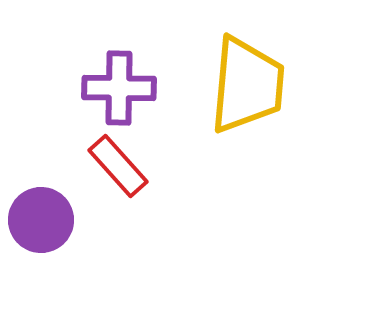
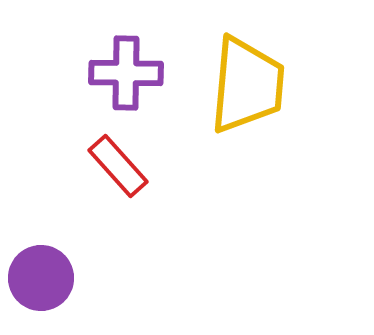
purple cross: moved 7 px right, 15 px up
purple circle: moved 58 px down
